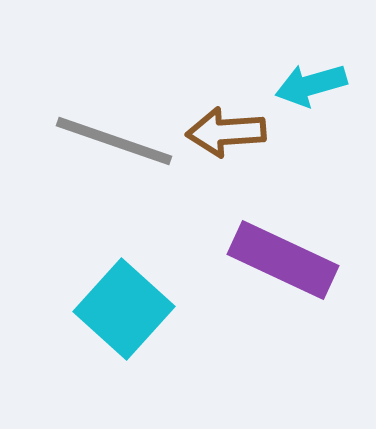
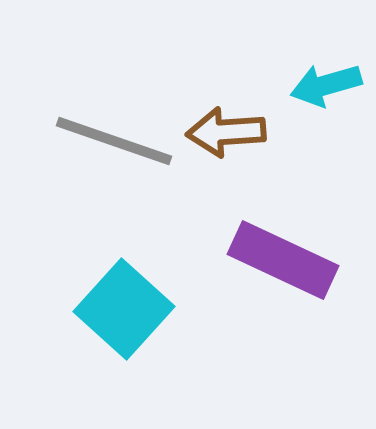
cyan arrow: moved 15 px right
